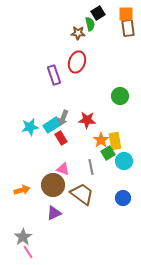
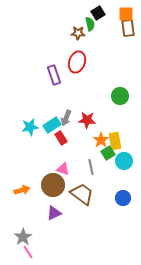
gray arrow: moved 3 px right
